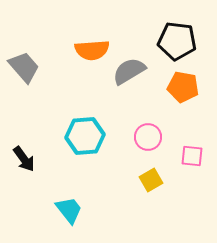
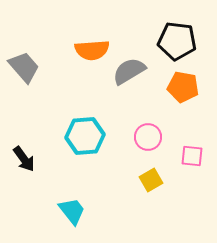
cyan trapezoid: moved 3 px right, 1 px down
